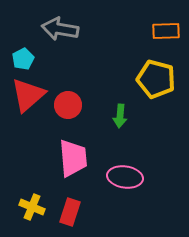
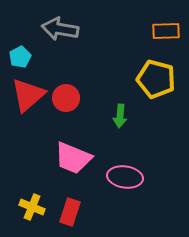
cyan pentagon: moved 3 px left, 2 px up
red circle: moved 2 px left, 7 px up
pink trapezoid: rotated 117 degrees clockwise
